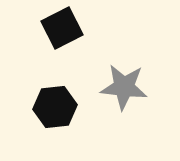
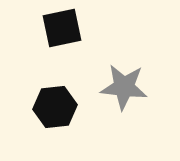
black square: rotated 15 degrees clockwise
